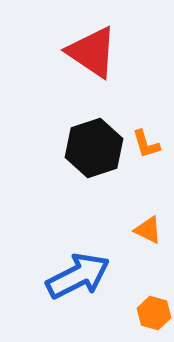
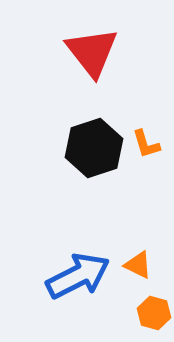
red triangle: rotated 18 degrees clockwise
orange triangle: moved 10 px left, 35 px down
